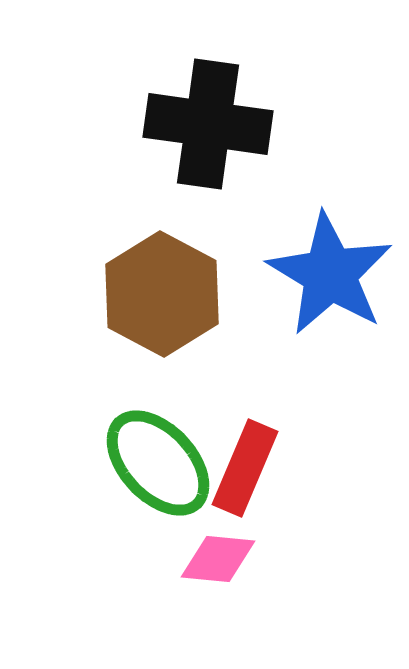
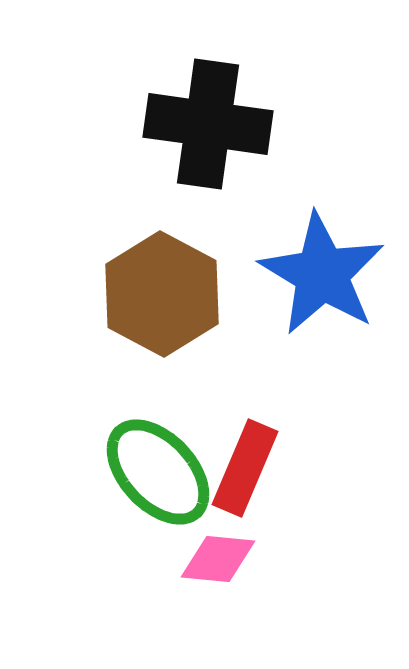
blue star: moved 8 px left
green ellipse: moved 9 px down
